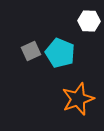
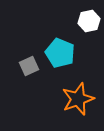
white hexagon: rotated 15 degrees counterclockwise
gray square: moved 2 px left, 15 px down
